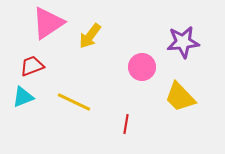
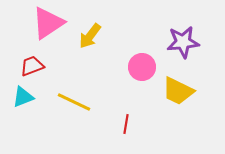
yellow trapezoid: moved 2 px left, 6 px up; rotated 20 degrees counterclockwise
